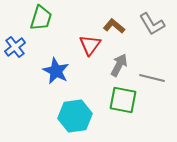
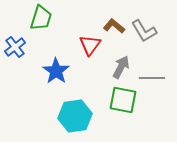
gray L-shape: moved 8 px left, 7 px down
gray arrow: moved 2 px right, 2 px down
blue star: rotated 8 degrees clockwise
gray line: rotated 15 degrees counterclockwise
